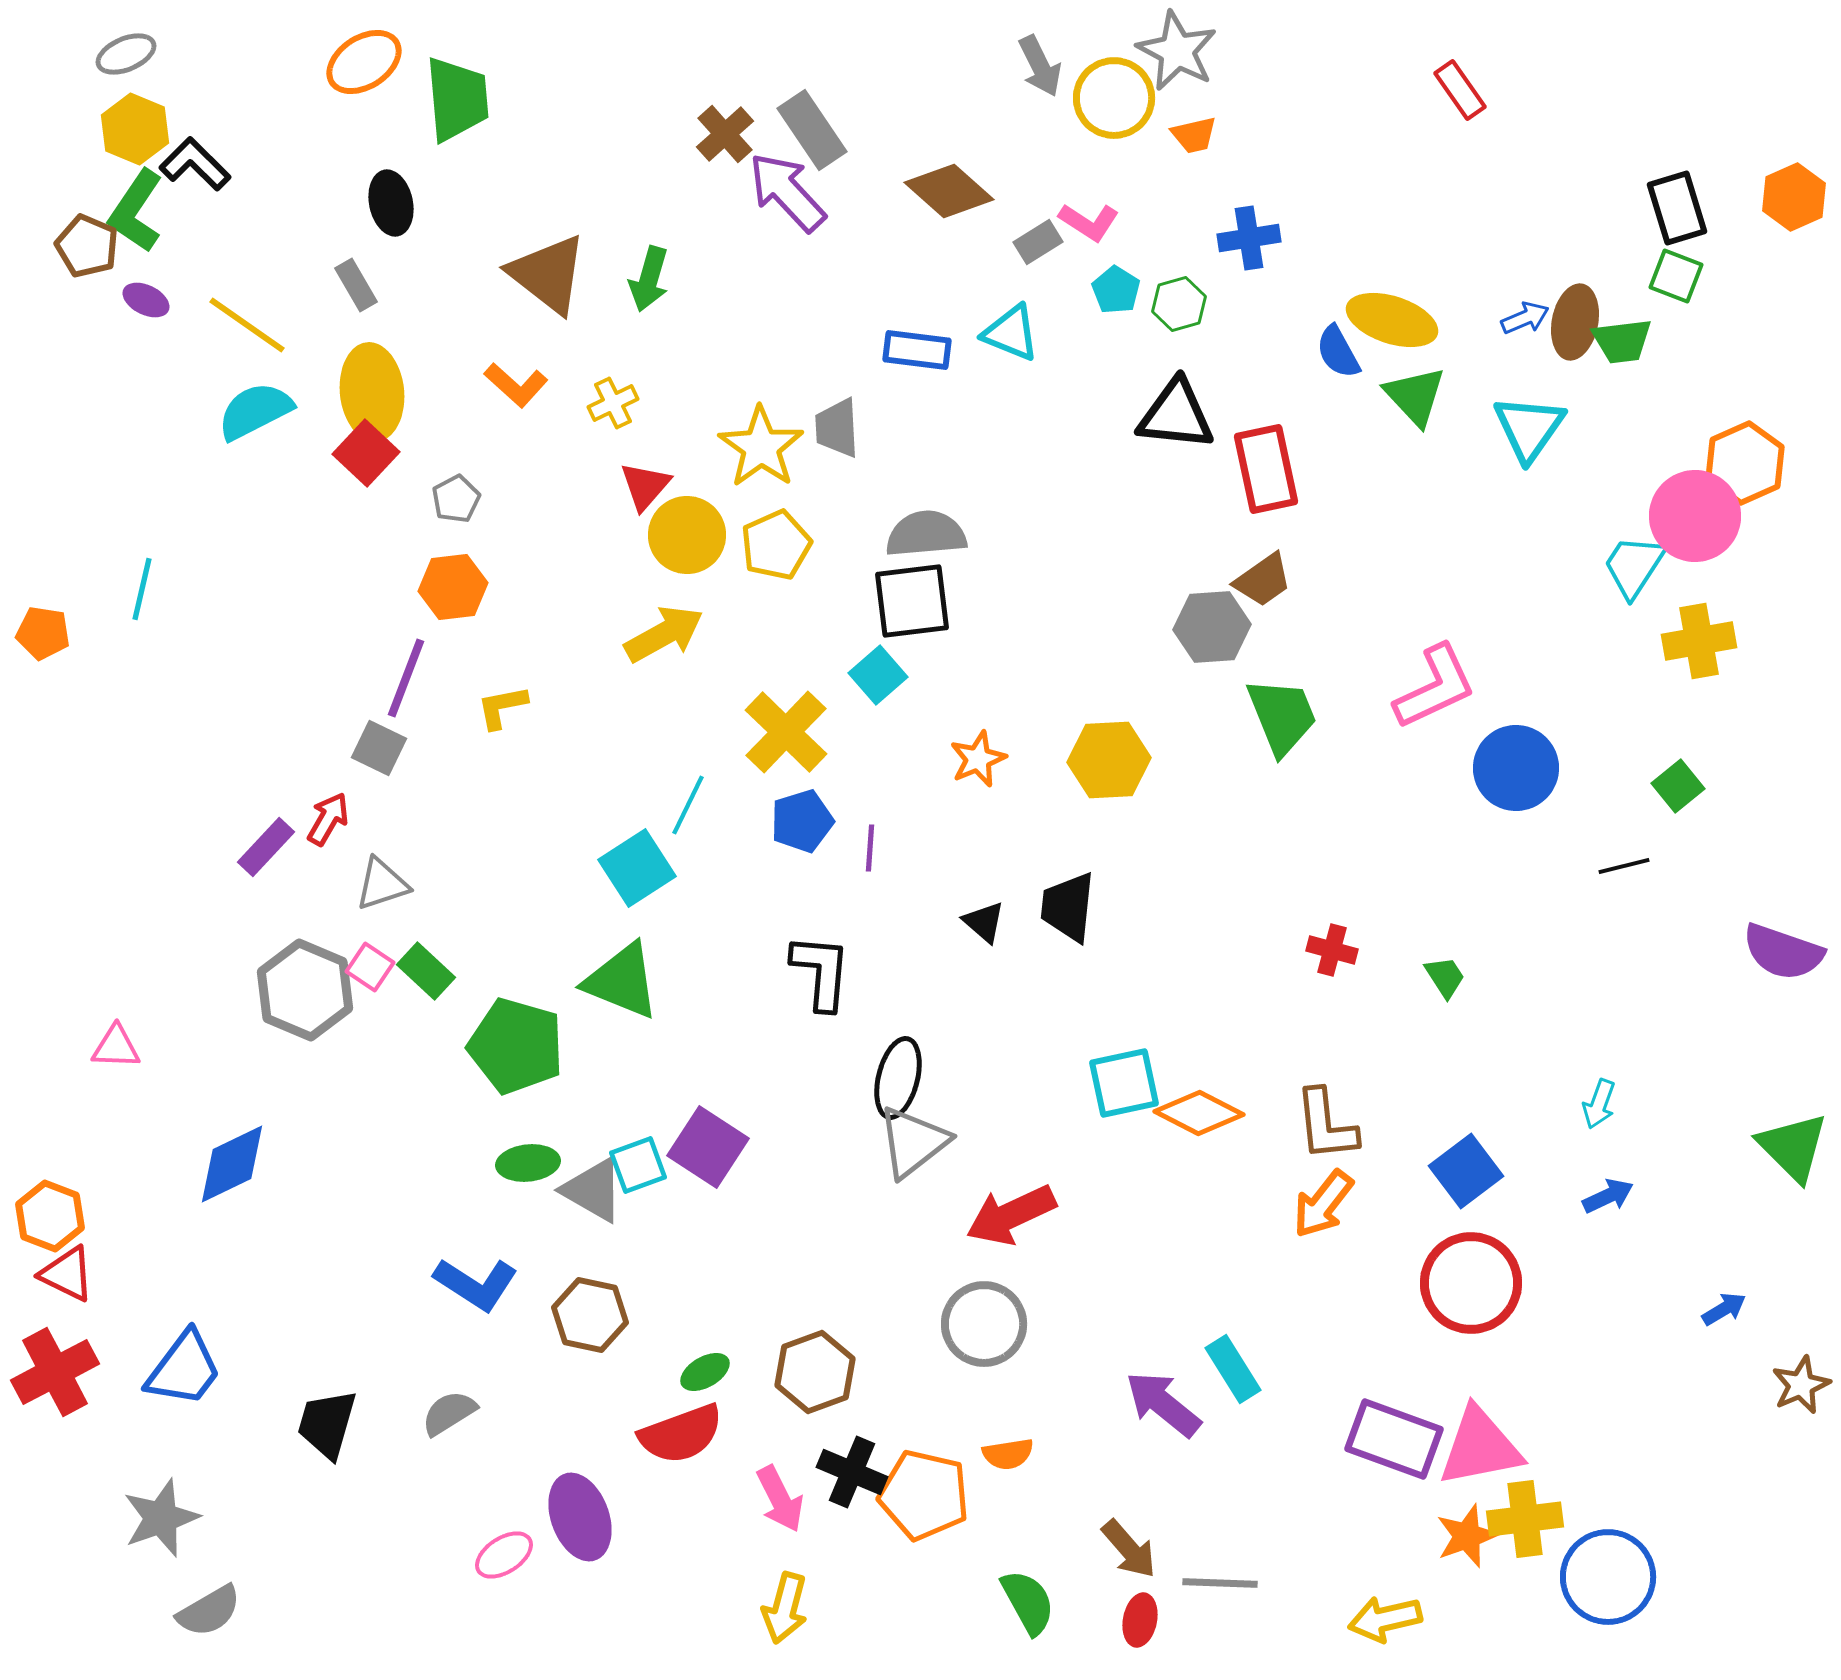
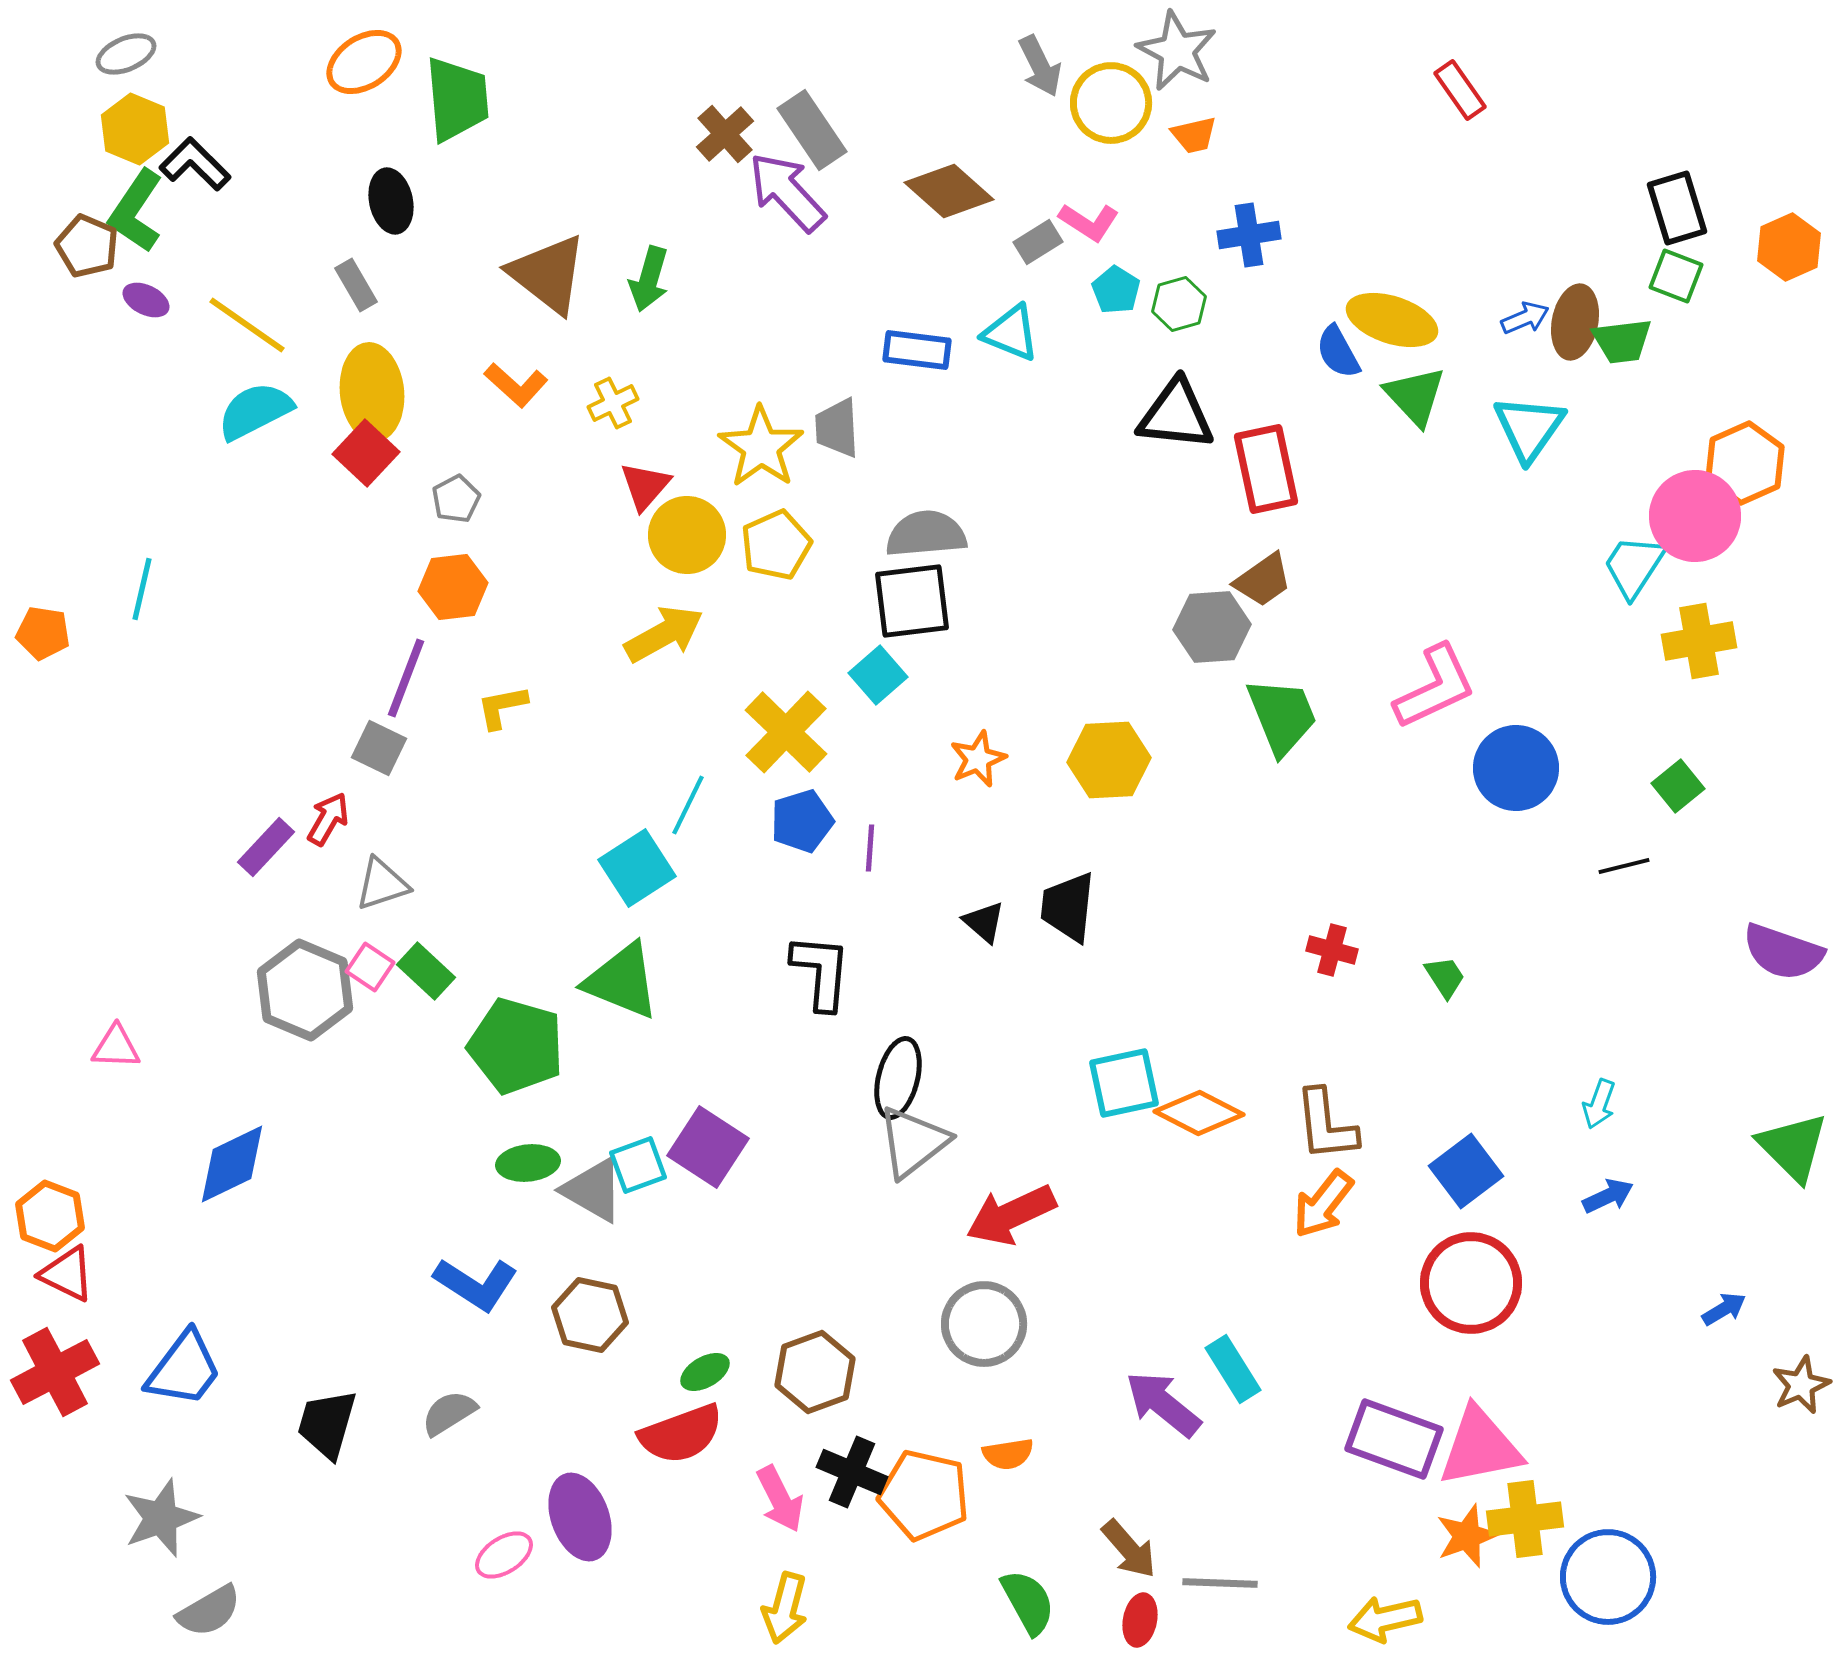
yellow circle at (1114, 98): moved 3 px left, 5 px down
orange hexagon at (1794, 197): moved 5 px left, 50 px down
black ellipse at (391, 203): moved 2 px up
blue cross at (1249, 238): moved 3 px up
